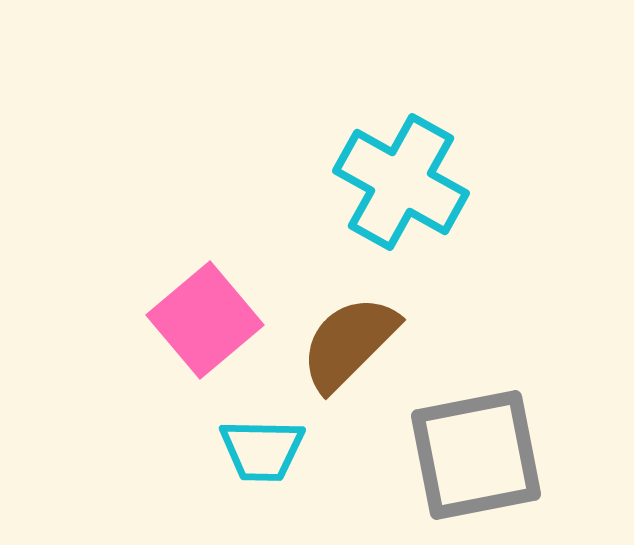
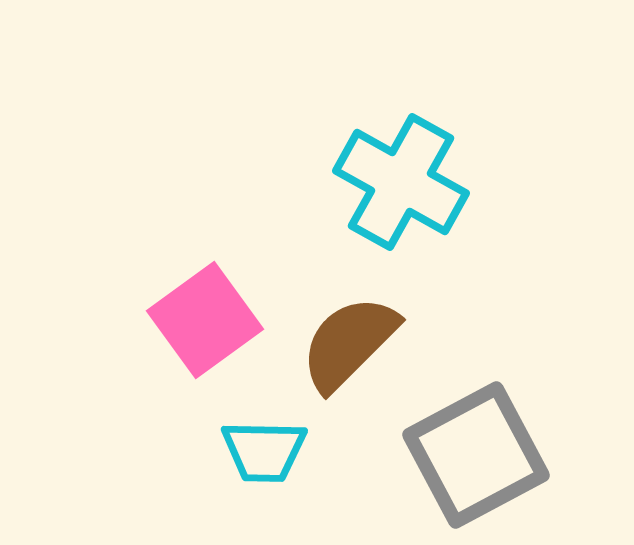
pink square: rotated 4 degrees clockwise
cyan trapezoid: moved 2 px right, 1 px down
gray square: rotated 17 degrees counterclockwise
